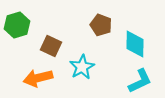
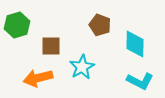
brown pentagon: moved 1 px left
brown square: rotated 25 degrees counterclockwise
cyan L-shape: rotated 52 degrees clockwise
